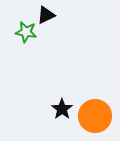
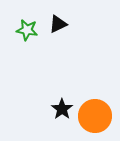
black triangle: moved 12 px right, 9 px down
green star: moved 1 px right, 2 px up
